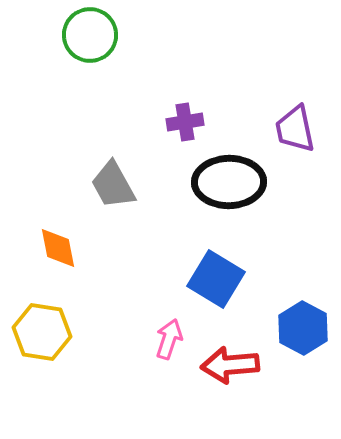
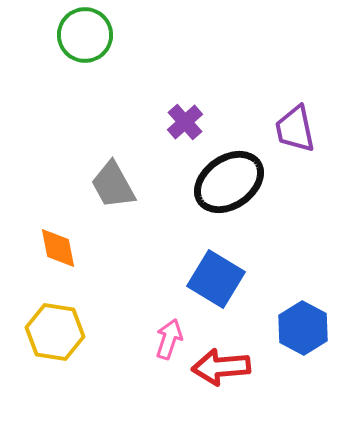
green circle: moved 5 px left
purple cross: rotated 33 degrees counterclockwise
black ellipse: rotated 34 degrees counterclockwise
yellow hexagon: moved 13 px right
red arrow: moved 9 px left, 2 px down
